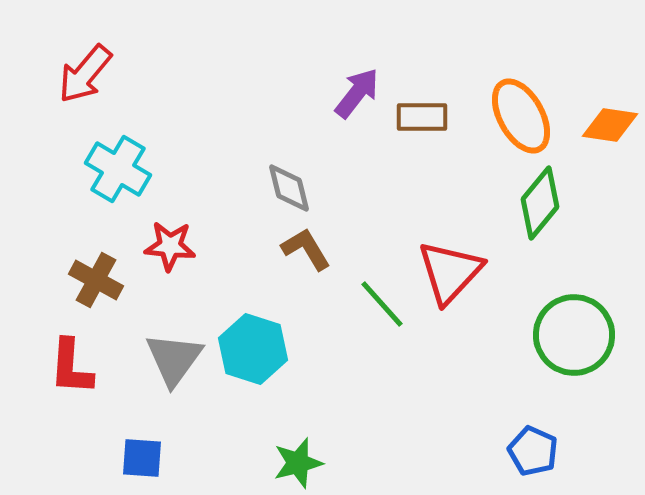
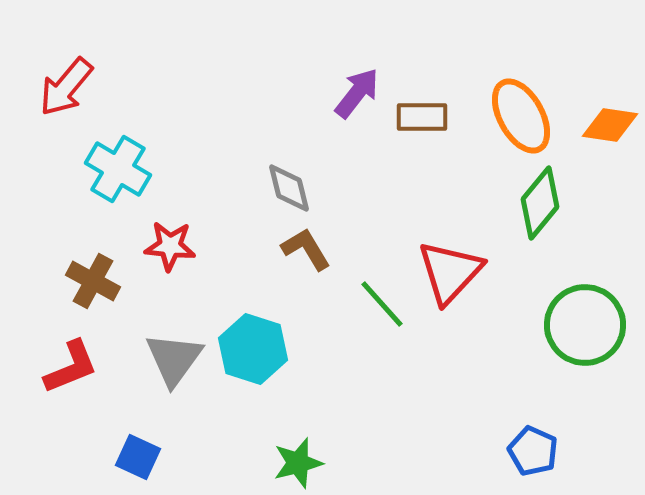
red arrow: moved 19 px left, 13 px down
brown cross: moved 3 px left, 1 px down
green circle: moved 11 px right, 10 px up
red L-shape: rotated 116 degrees counterclockwise
blue square: moved 4 px left, 1 px up; rotated 21 degrees clockwise
